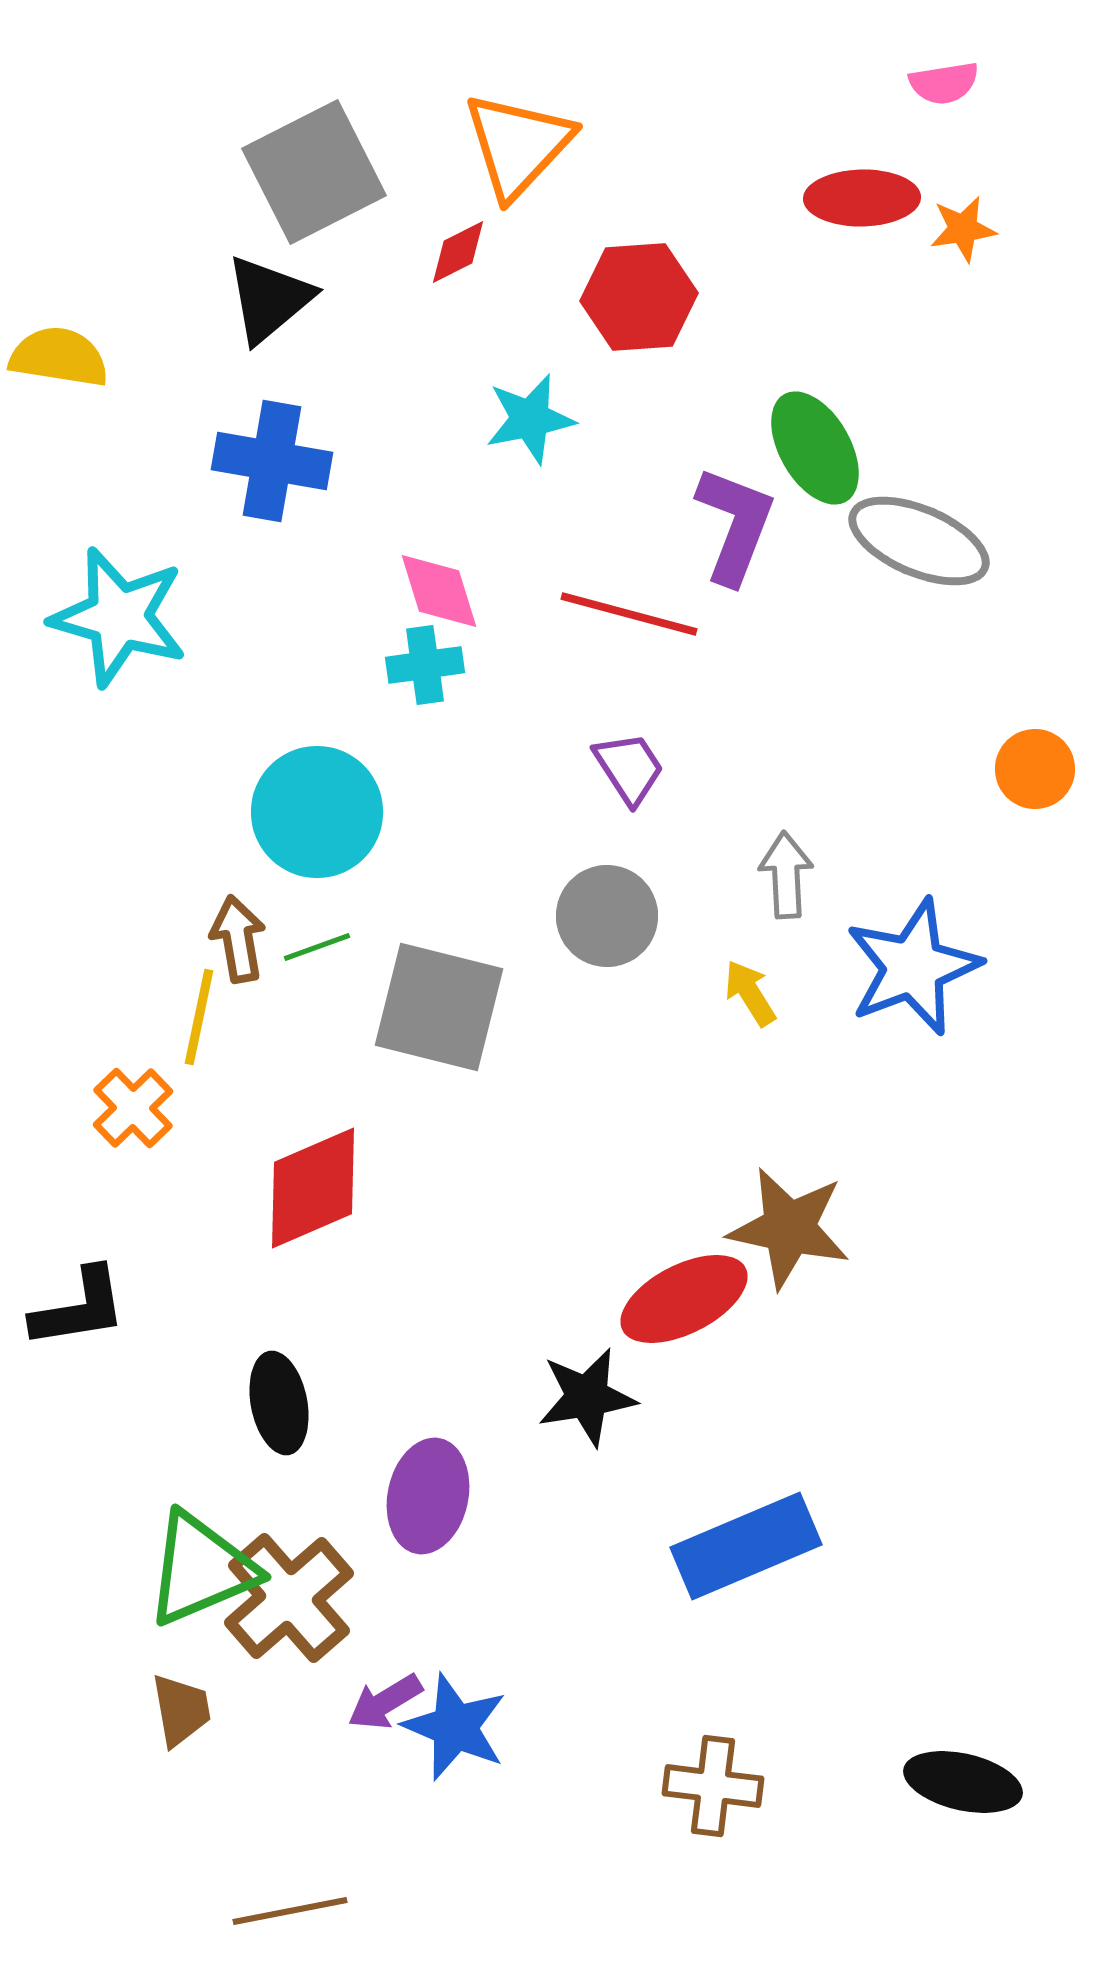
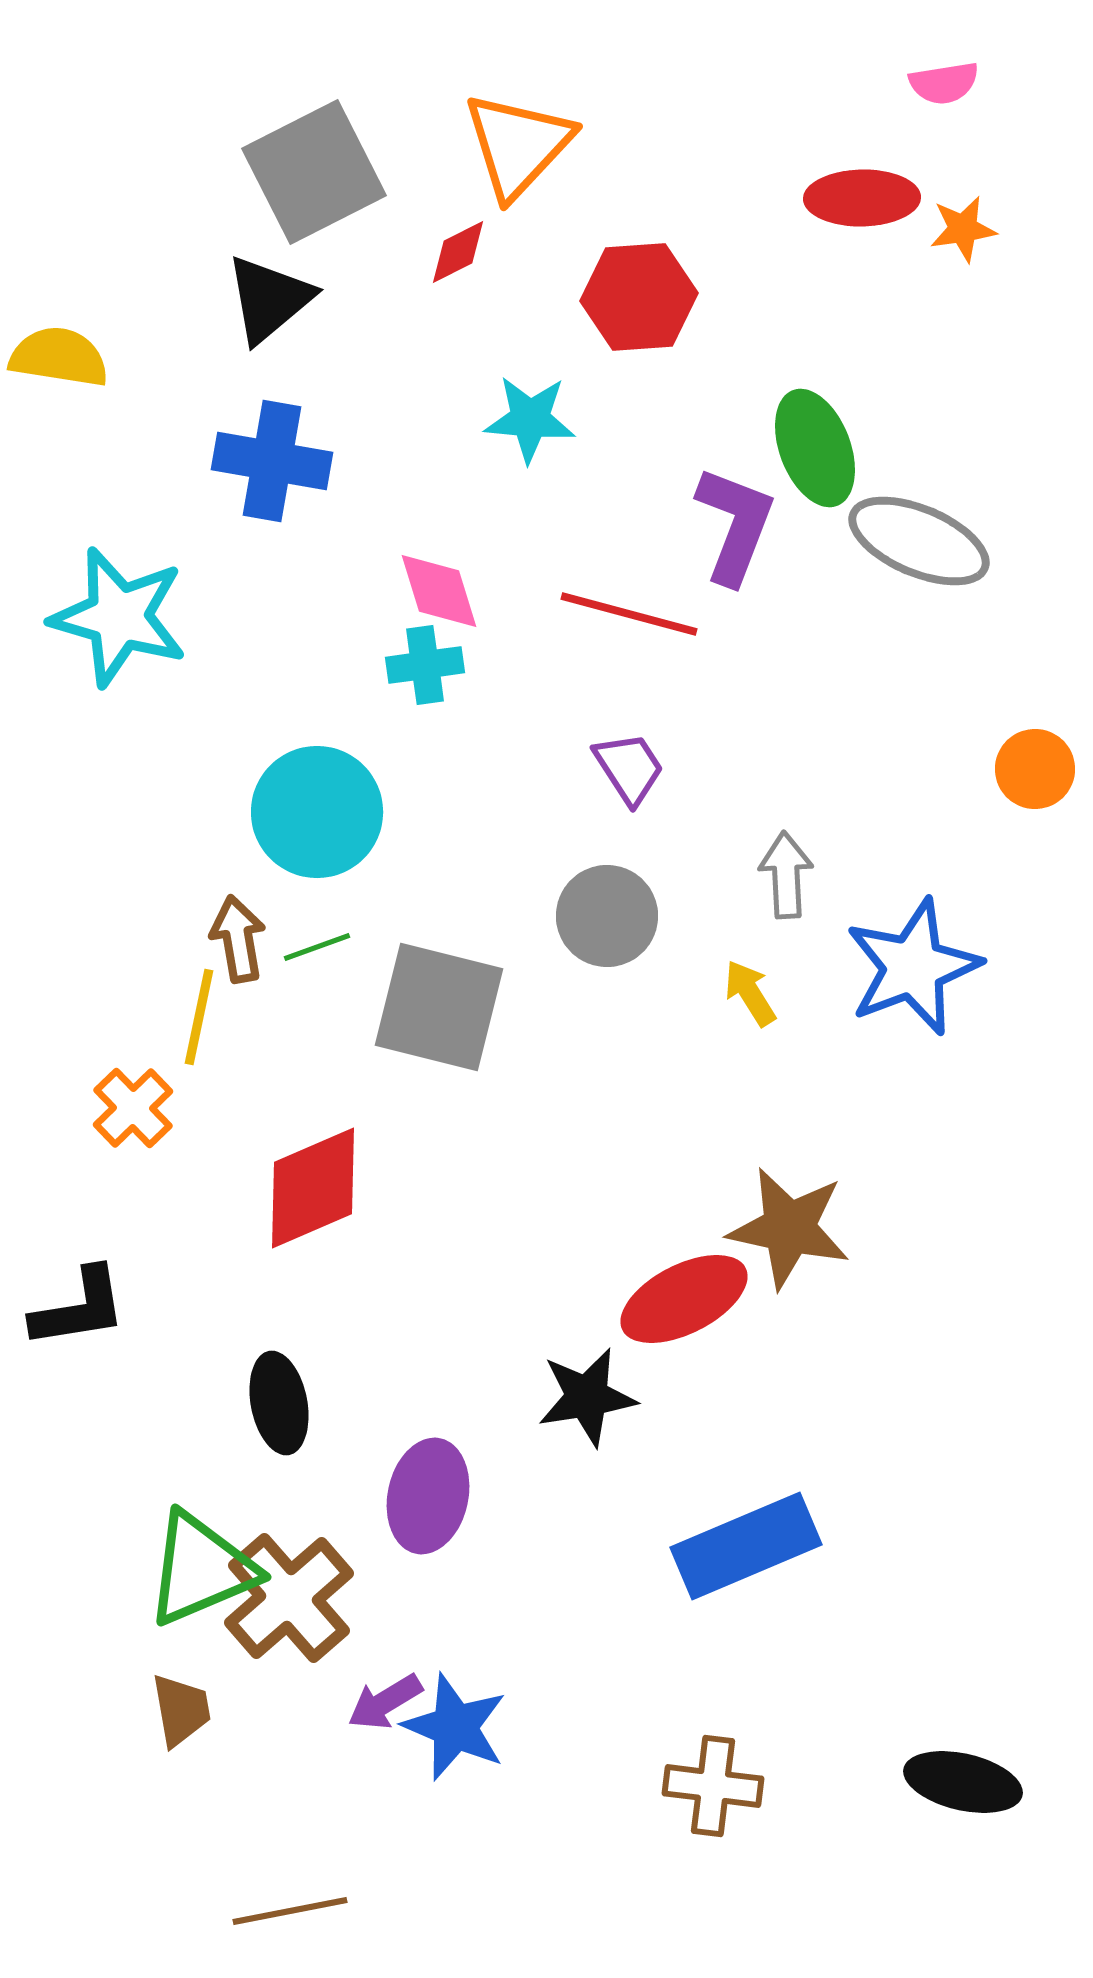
cyan star at (530, 419): rotated 16 degrees clockwise
green ellipse at (815, 448): rotated 9 degrees clockwise
